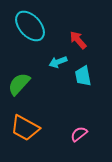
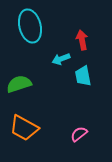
cyan ellipse: rotated 28 degrees clockwise
red arrow: moved 4 px right; rotated 30 degrees clockwise
cyan arrow: moved 3 px right, 3 px up
green semicircle: rotated 30 degrees clockwise
orange trapezoid: moved 1 px left
